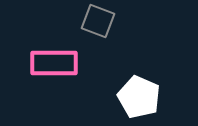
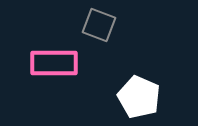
gray square: moved 1 px right, 4 px down
